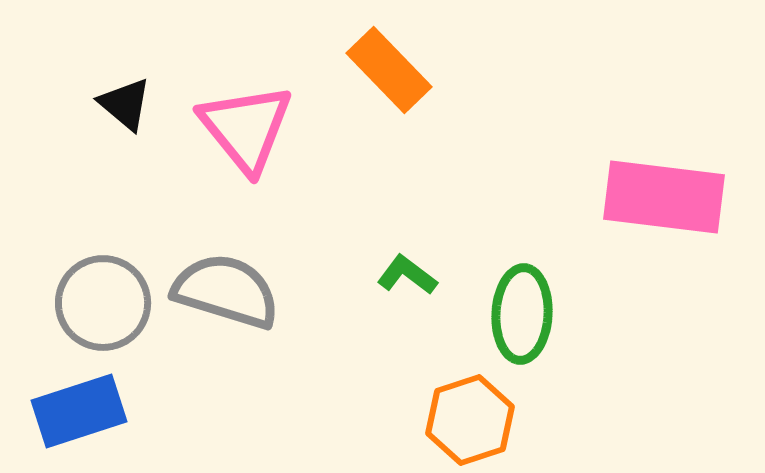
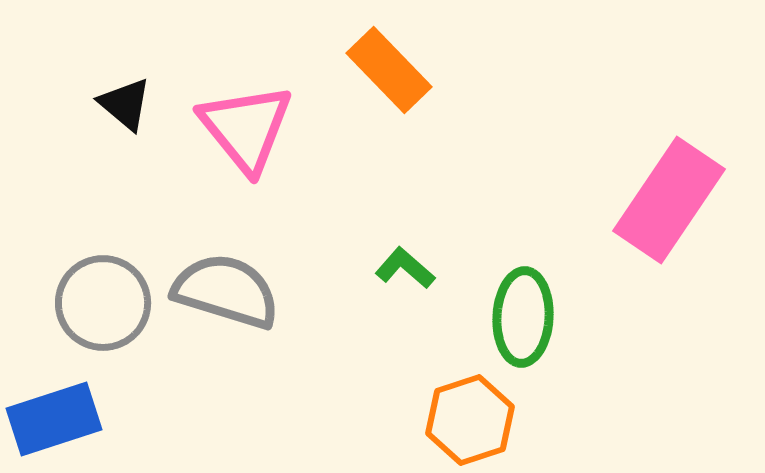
pink rectangle: moved 5 px right, 3 px down; rotated 63 degrees counterclockwise
green L-shape: moved 2 px left, 7 px up; rotated 4 degrees clockwise
green ellipse: moved 1 px right, 3 px down
blue rectangle: moved 25 px left, 8 px down
